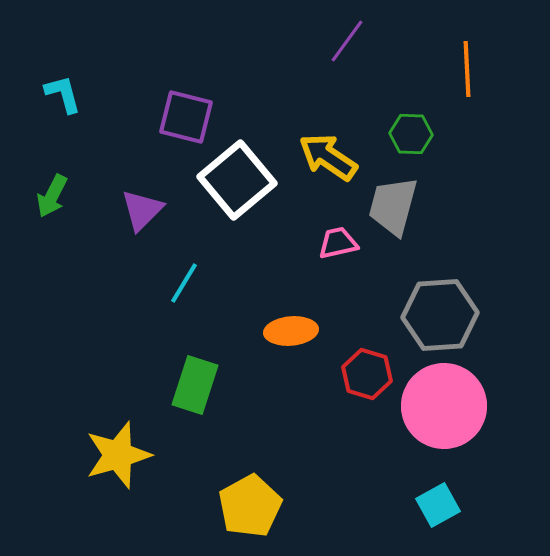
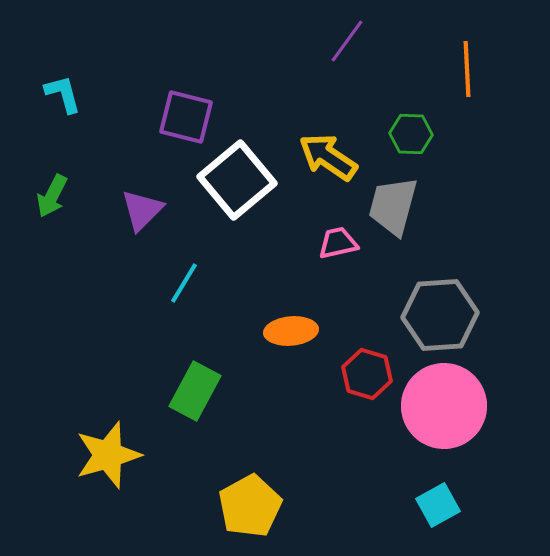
green rectangle: moved 6 px down; rotated 10 degrees clockwise
yellow star: moved 10 px left
